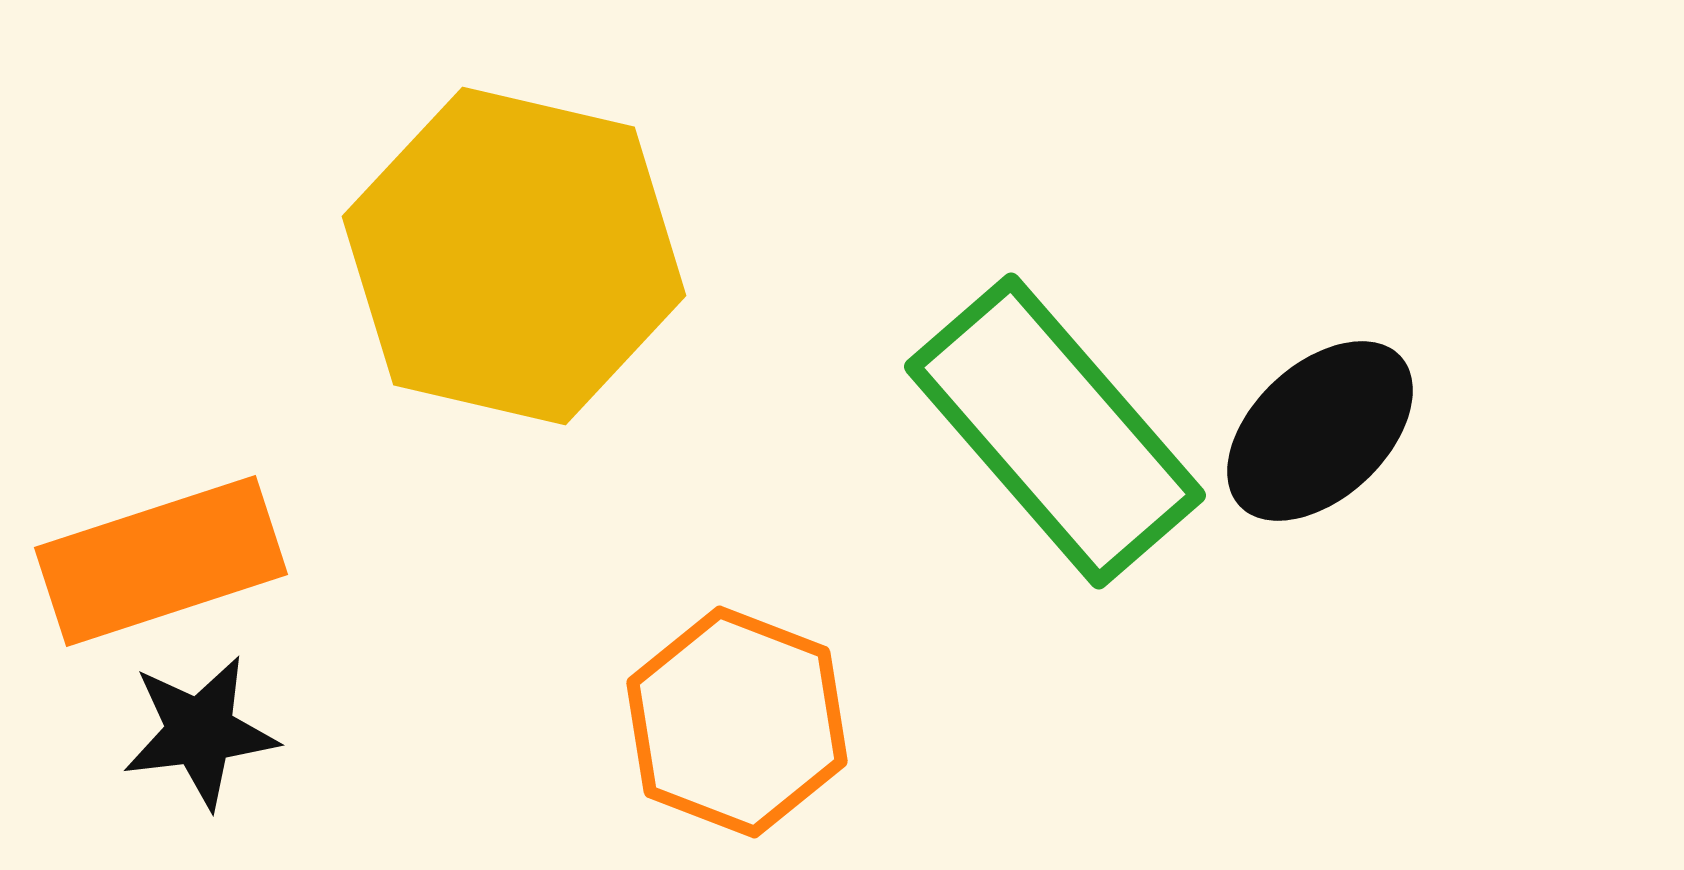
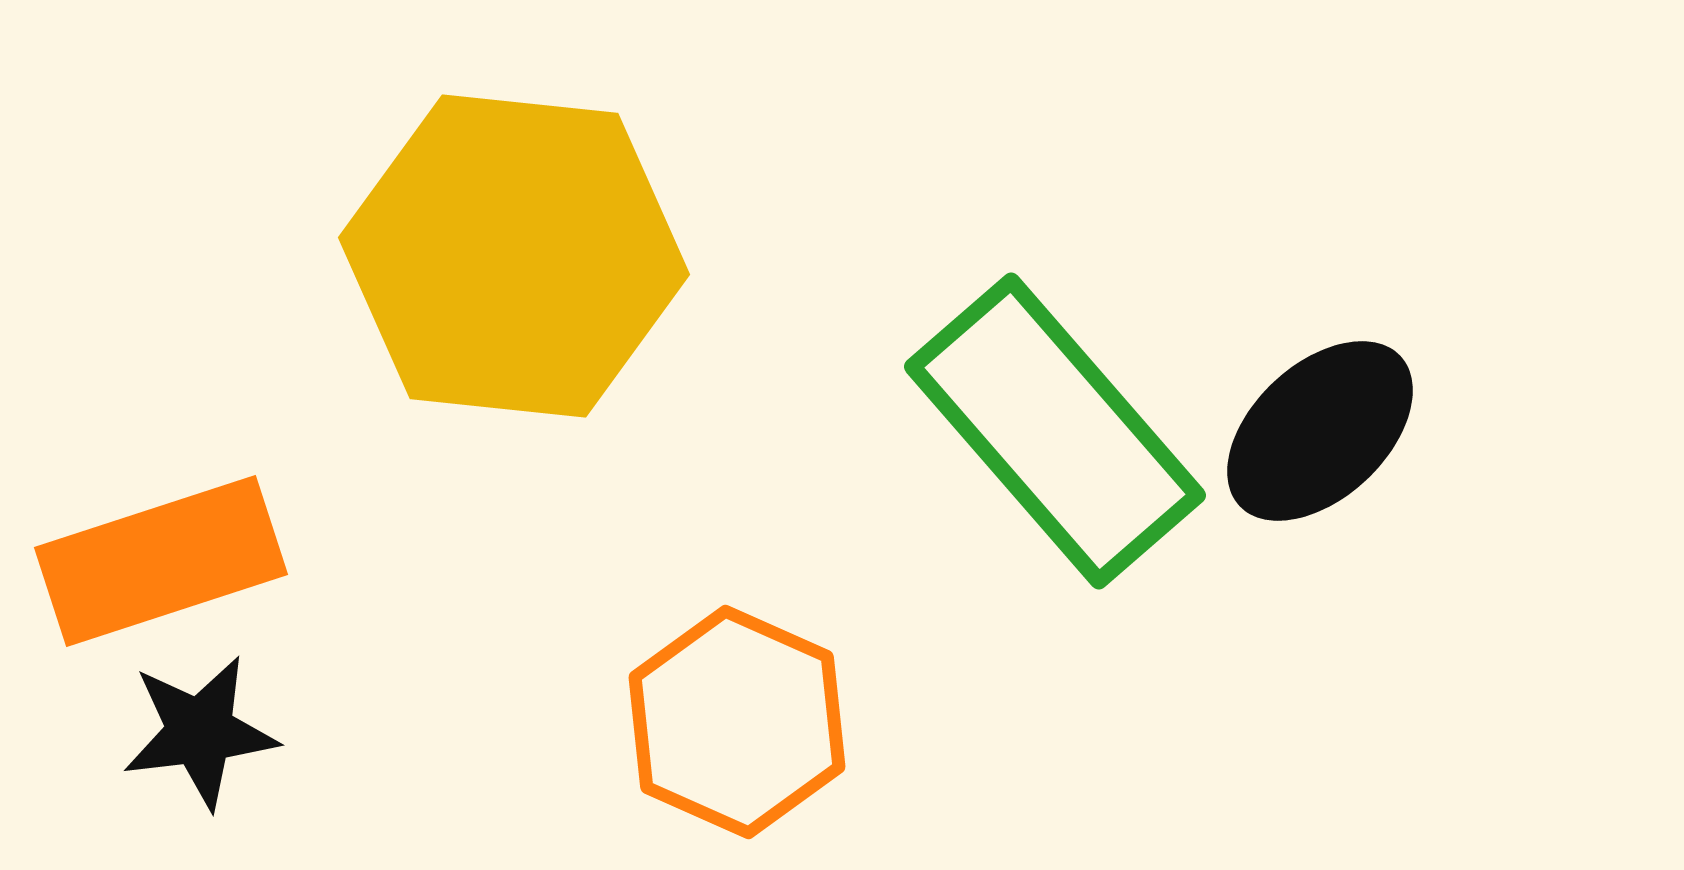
yellow hexagon: rotated 7 degrees counterclockwise
orange hexagon: rotated 3 degrees clockwise
